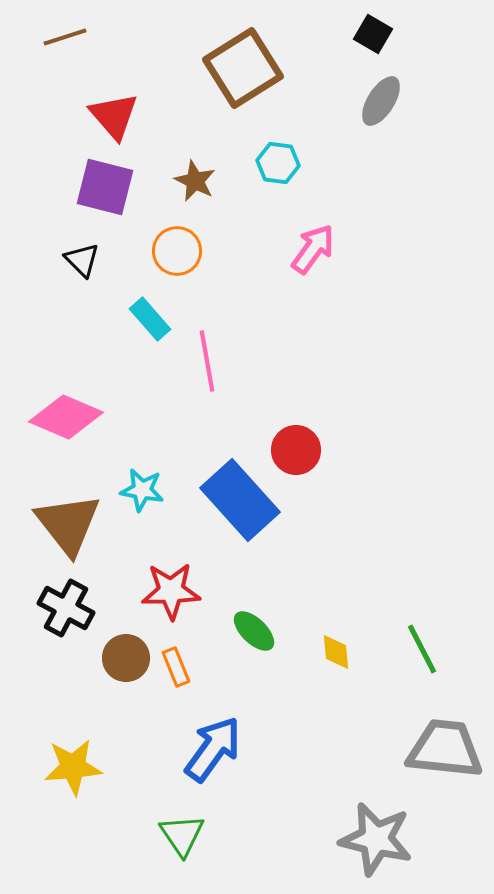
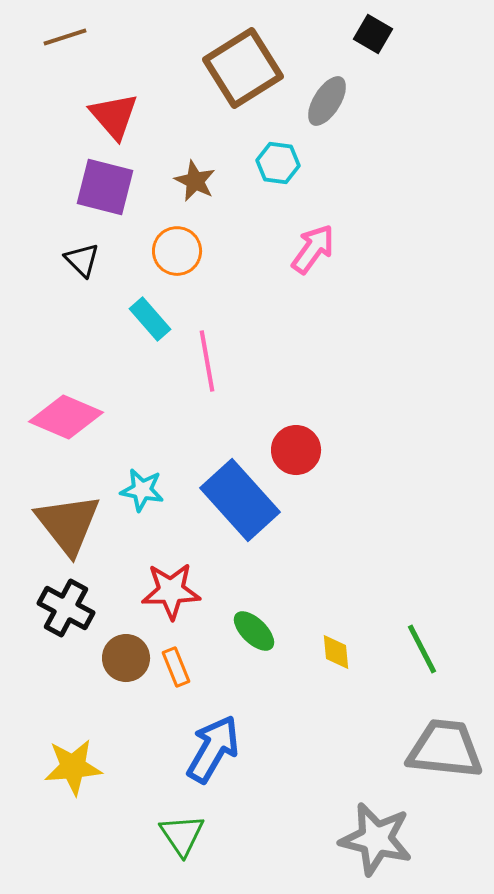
gray ellipse: moved 54 px left
blue arrow: rotated 6 degrees counterclockwise
